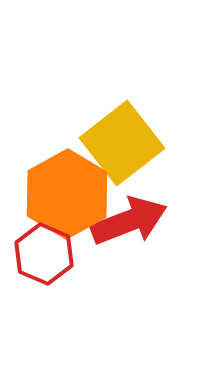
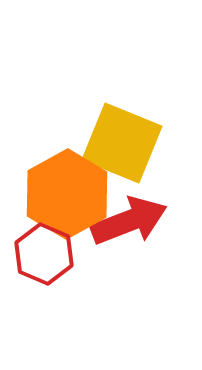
yellow square: rotated 30 degrees counterclockwise
